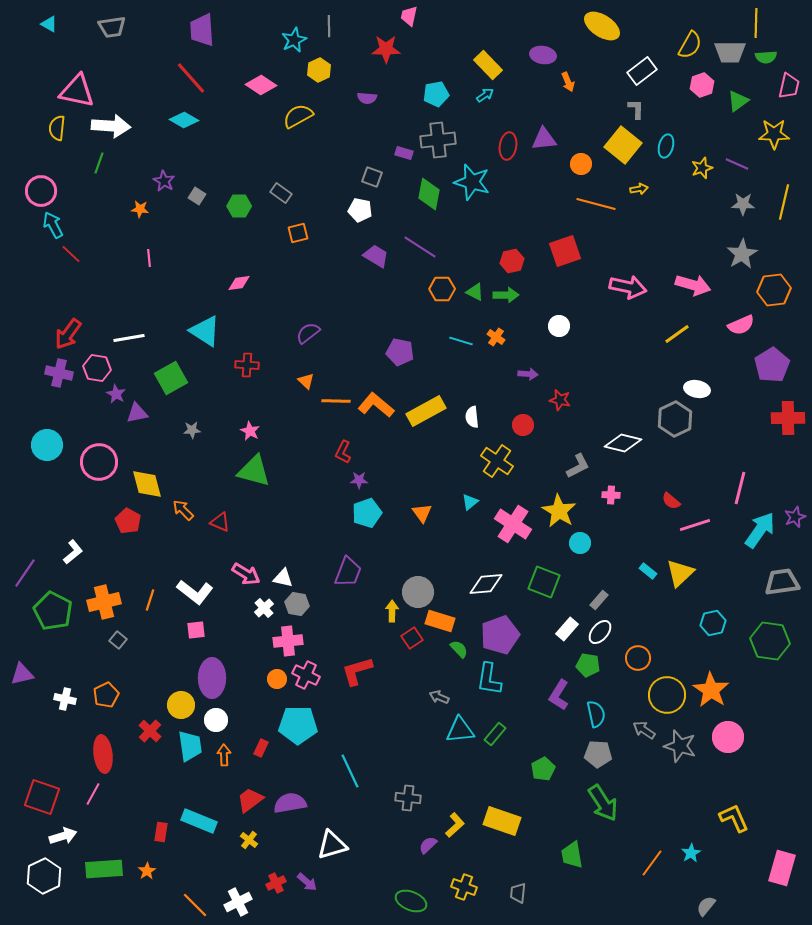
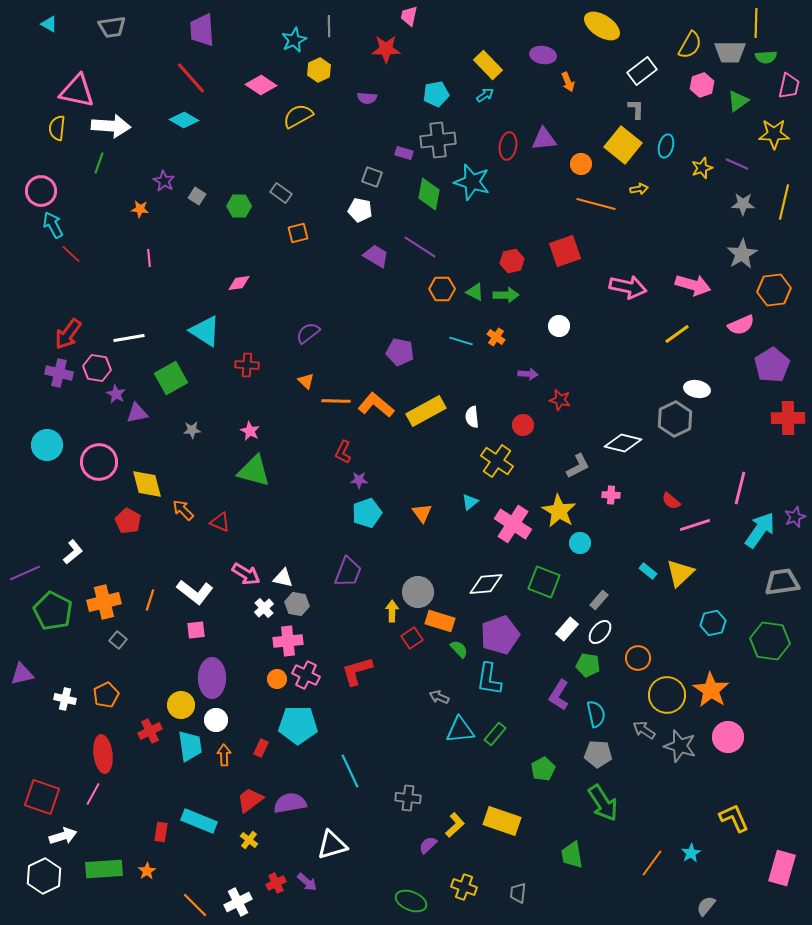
purple line at (25, 573): rotated 32 degrees clockwise
red cross at (150, 731): rotated 20 degrees clockwise
